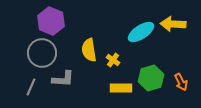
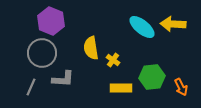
cyan ellipse: moved 1 px right, 5 px up; rotated 72 degrees clockwise
yellow semicircle: moved 2 px right, 2 px up
green hexagon: moved 1 px right, 1 px up; rotated 10 degrees clockwise
orange arrow: moved 5 px down
